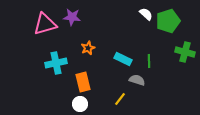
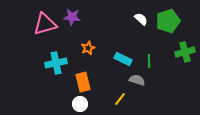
white semicircle: moved 5 px left, 5 px down
green cross: rotated 30 degrees counterclockwise
